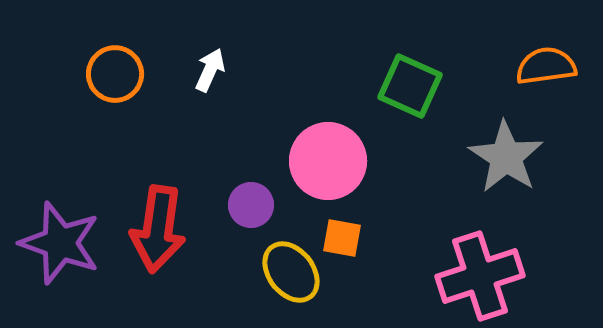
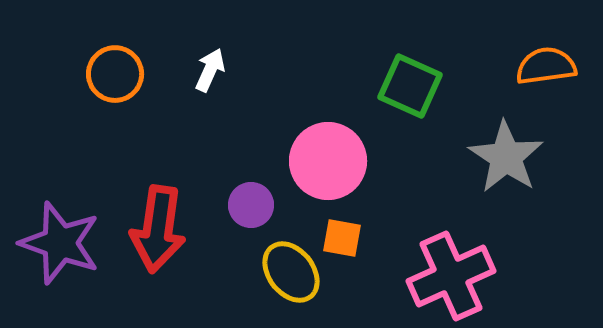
pink cross: moved 29 px left; rotated 6 degrees counterclockwise
